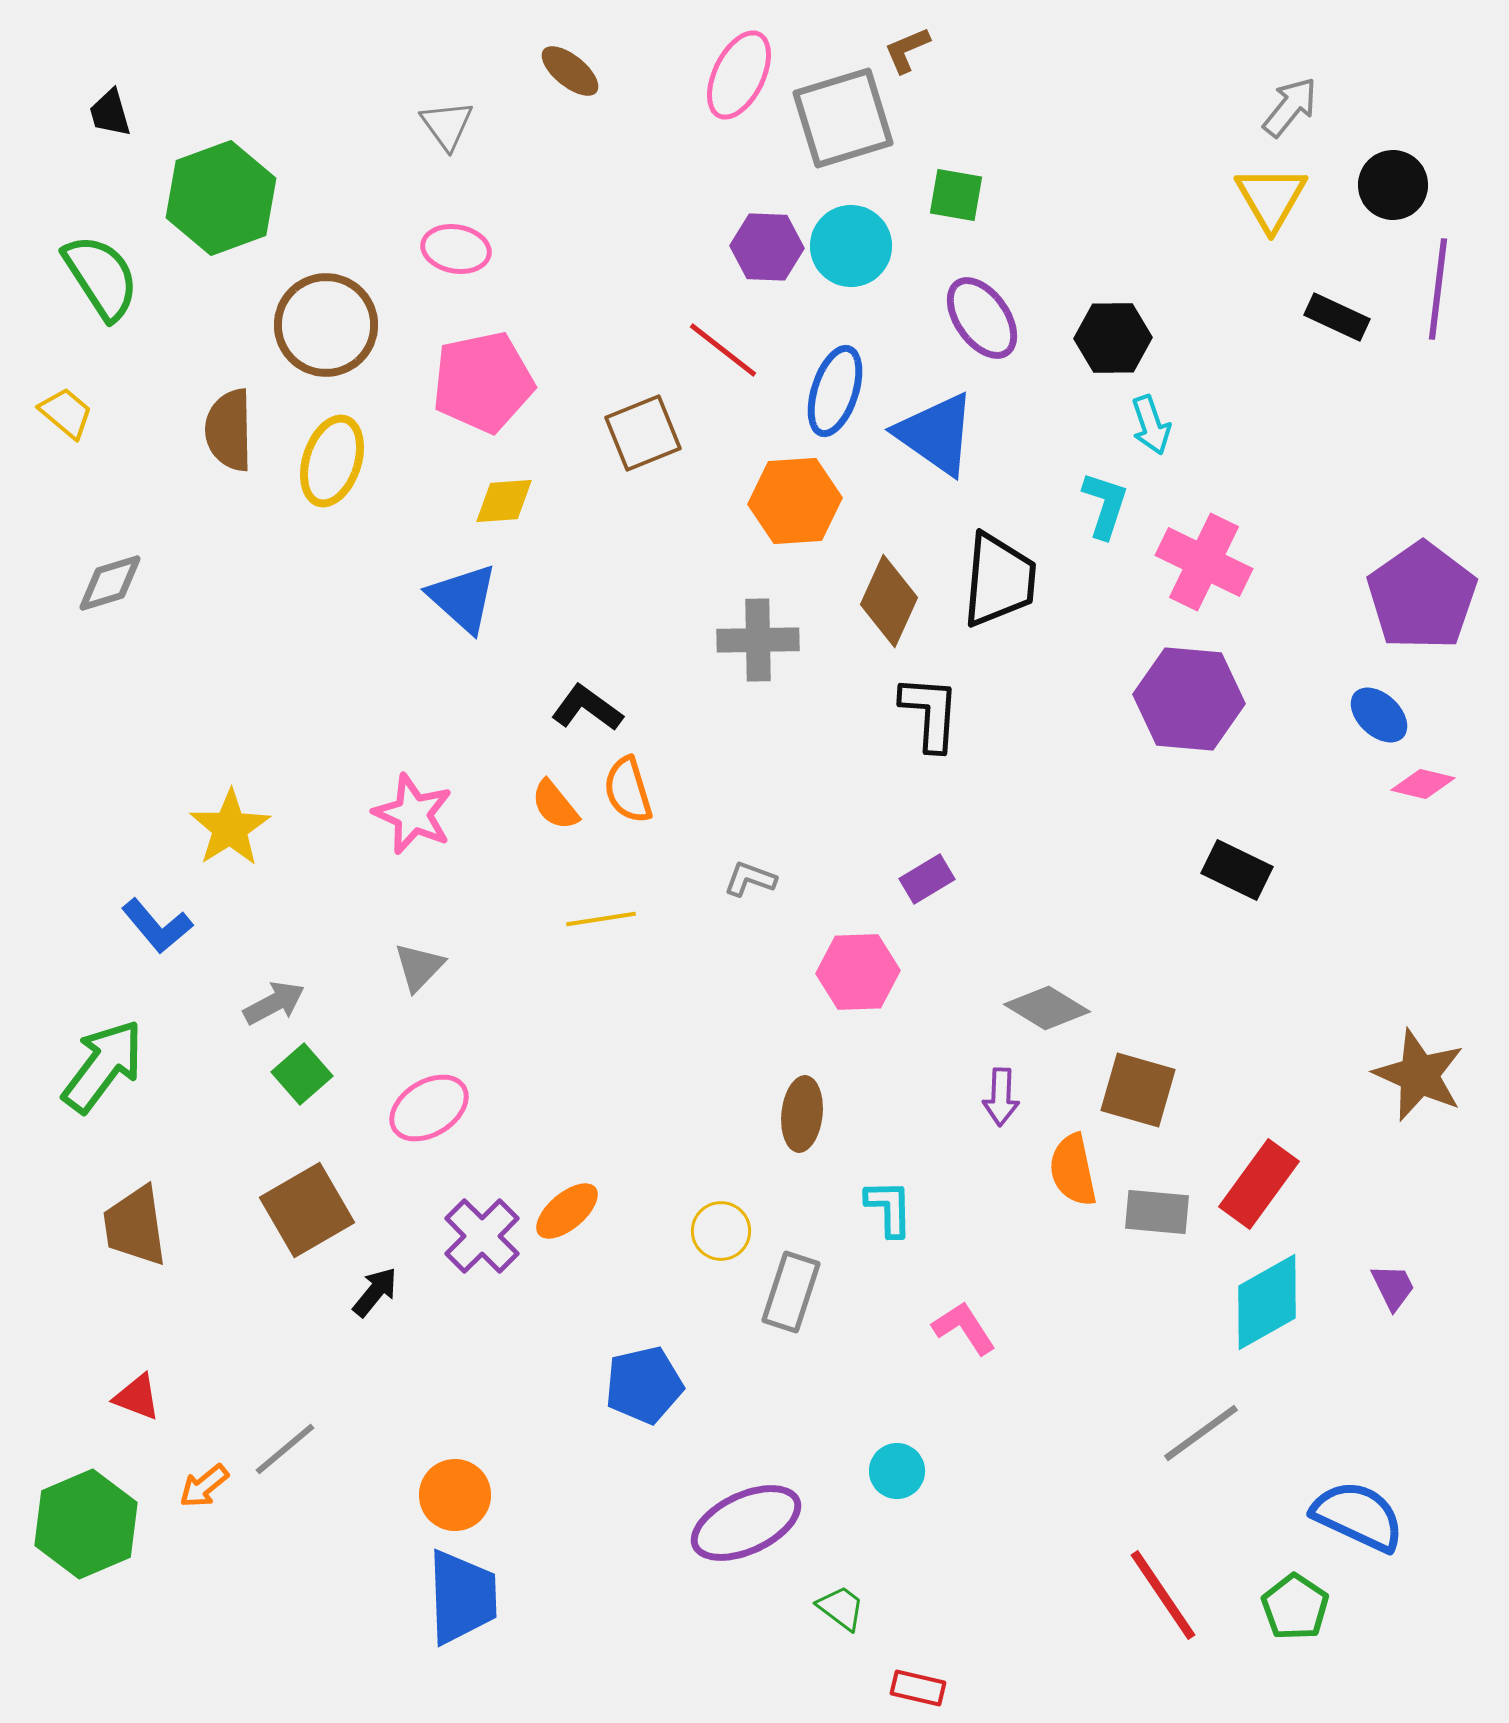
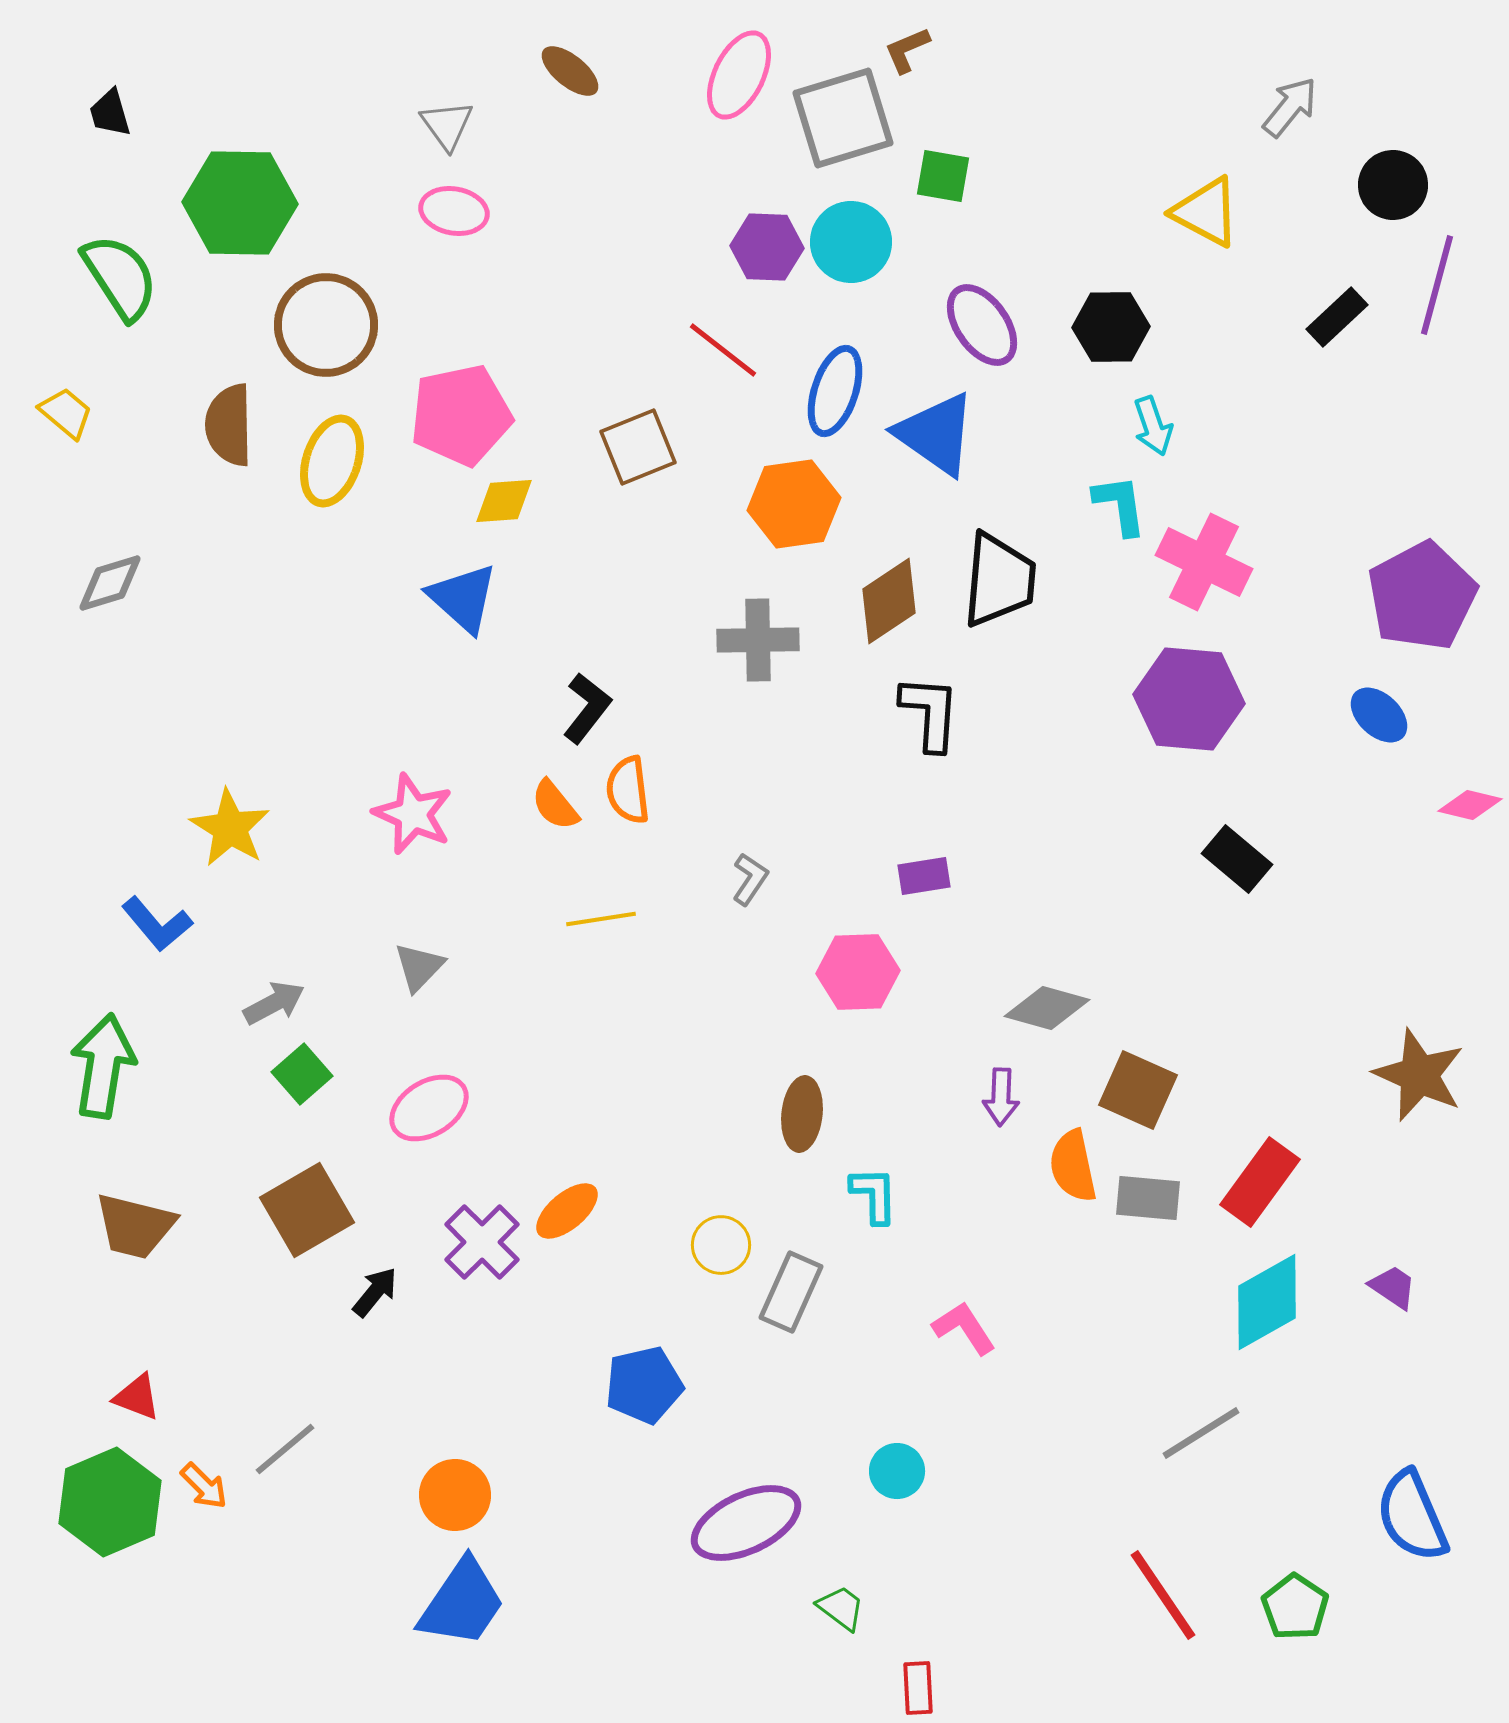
green square at (956, 195): moved 13 px left, 19 px up
green hexagon at (221, 198): moved 19 px right, 5 px down; rotated 21 degrees clockwise
yellow triangle at (1271, 198): moved 65 px left, 14 px down; rotated 32 degrees counterclockwise
cyan circle at (851, 246): moved 4 px up
pink ellipse at (456, 249): moved 2 px left, 38 px up
green semicircle at (101, 277): moved 19 px right
purple line at (1438, 289): moved 1 px left, 4 px up; rotated 8 degrees clockwise
black rectangle at (1337, 317): rotated 68 degrees counterclockwise
purple ellipse at (982, 318): moved 7 px down
black hexagon at (1113, 338): moved 2 px left, 11 px up
pink pentagon at (483, 382): moved 22 px left, 33 px down
cyan arrow at (1151, 425): moved 2 px right, 1 px down
brown semicircle at (229, 430): moved 5 px up
brown square at (643, 433): moved 5 px left, 14 px down
orange hexagon at (795, 501): moved 1 px left, 3 px down; rotated 4 degrees counterclockwise
cyan L-shape at (1105, 505): moved 15 px right; rotated 26 degrees counterclockwise
purple pentagon at (1422, 596): rotated 7 degrees clockwise
brown diamond at (889, 601): rotated 32 degrees clockwise
black L-shape at (587, 708): rotated 92 degrees clockwise
pink diamond at (1423, 784): moved 47 px right, 21 px down
orange semicircle at (628, 790): rotated 10 degrees clockwise
yellow star at (230, 828): rotated 8 degrees counterclockwise
black rectangle at (1237, 870): moved 11 px up; rotated 14 degrees clockwise
gray L-shape at (750, 879): rotated 104 degrees clockwise
purple rectangle at (927, 879): moved 3 px left, 3 px up; rotated 22 degrees clockwise
blue L-shape at (157, 926): moved 2 px up
gray diamond at (1047, 1008): rotated 16 degrees counterclockwise
green arrow at (103, 1066): rotated 28 degrees counterclockwise
brown square at (1138, 1090): rotated 8 degrees clockwise
orange semicircle at (1073, 1170): moved 4 px up
red rectangle at (1259, 1184): moved 1 px right, 2 px up
cyan L-shape at (889, 1208): moved 15 px left, 13 px up
gray rectangle at (1157, 1212): moved 9 px left, 14 px up
brown trapezoid at (135, 1226): rotated 68 degrees counterclockwise
yellow circle at (721, 1231): moved 14 px down
purple cross at (482, 1236): moved 6 px down
purple trapezoid at (1393, 1287): rotated 30 degrees counterclockwise
gray rectangle at (791, 1292): rotated 6 degrees clockwise
gray line at (1201, 1433): rotated 4 degrees clockwise
orange arrow at (204, 1486): rotated 96 degrees counterclockwise
blue semicircle at (1358, 1516): moved 54 px right; rotated 138 degrees counterclockwise
green hexagon at (86, 1524): moved 24 px right, 22 px up
blue trapezoid at (462, 1597): moved 6 px down; rotated 36 degrees clockwise
red rectangle at (918, 1688): rotated 74 degrees clockwise
